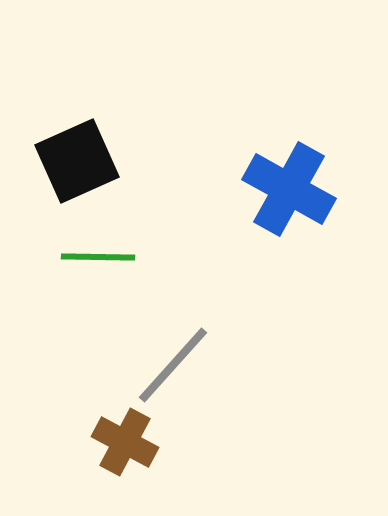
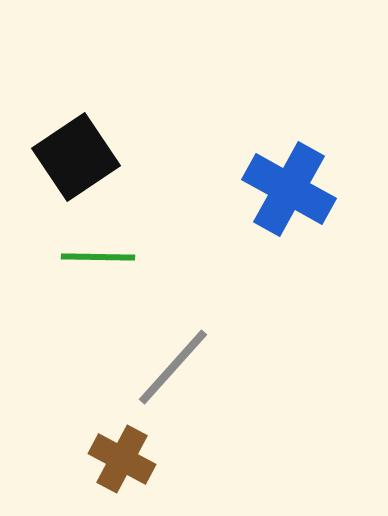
black square: moved 1 px left, 4 px up; rotated 10 degrees counterclockwise
gray line: moved 2 px down
brown cross: moved 3 px left, 17 px down
